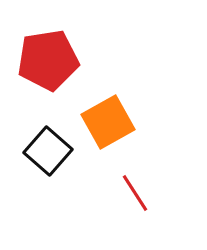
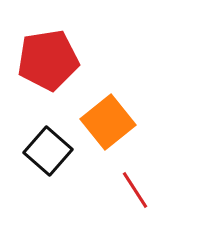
orange square: rotated 10 degrees counterclockwise
red line: moved 3 px up
